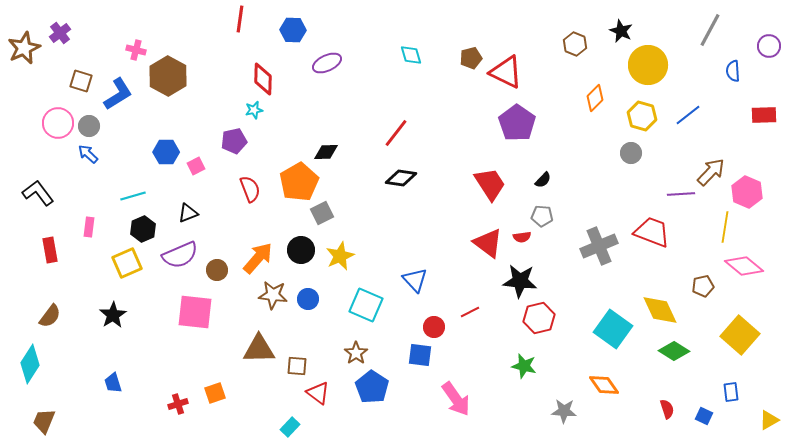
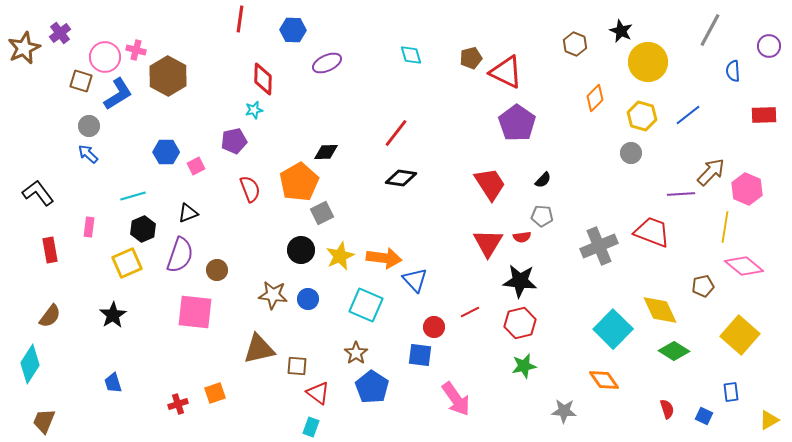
yellow circle at (648, 65): moved 3 px up
pink circle at (58, 123): moved 47 px right, 66 px up
pink hexagon at (747, 192): moved 3 px up
red triangle at (488, 243): rotated 24 degrees clockwise
purple semicircle at (180, 255): rotated 48 degrees counterclockwise
orange arrow at (258, 258): moved 126 px right; rotated 56 degrees clockwise
red hexagon at (539, 318): moved 19 px left, 5 px down
cyan square at (613, 329): rotated 9 degrees clockwise
brown triangle at (259, 349): rotated 12 degrees counterclockwise
green star at (524, 366): rotated 25 degrees counterclockwise
orange diamond at (604, 385): moved 5 px up
cyan rectangle at (290, 427): moved 21 px right; rotated 24 degrees counterclockwise
